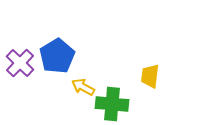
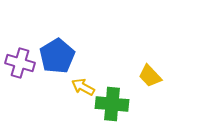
purple cross: rotated 28 degrees counterclockwise
yellow trapezoid: rotated 50 degrees counterclockwise
